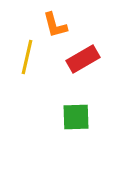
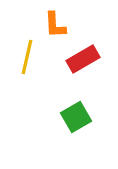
orange L-shape: rotated 12 degrees clockwise
green square: rotated 28 degrees counterclockwise
